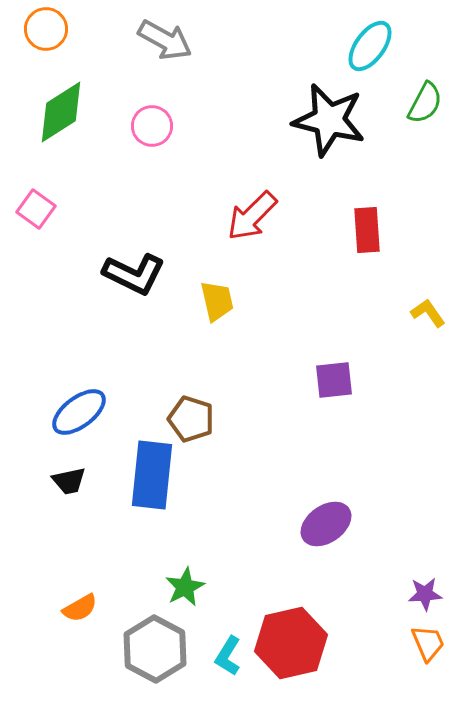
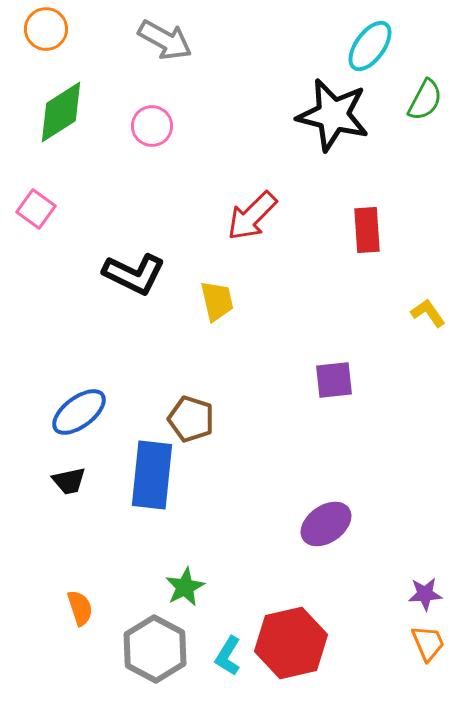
green semicircle: moved 3 px up
black star: moved 4 px right, 5 px up
orange semicircle: rotated 78 degrees counterclockwise
